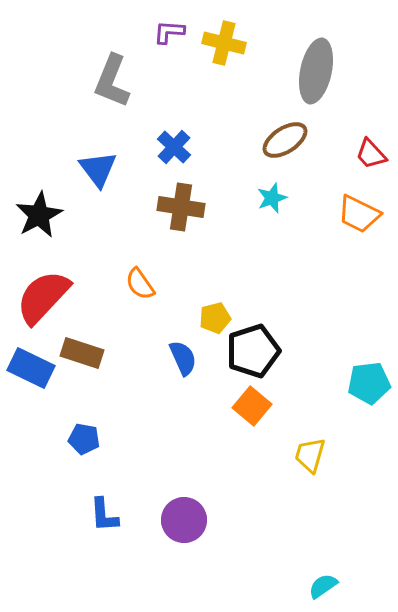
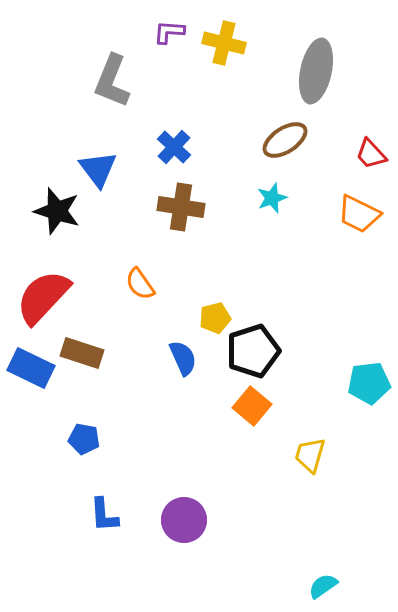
black star: moved 18 px right, 4 px up; rotated 27 degrees counterclockwise
